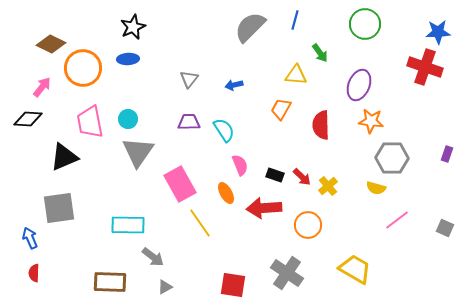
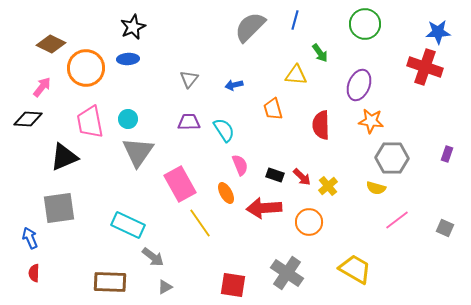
orange circle at (83, 68): moved 3 px right
orange trapezoid at (281, 109): moved 8 px left; rotated 45 degrees counterclockwise
cyan rectangle at (128, 225): rotated 24 degrees clockwise
orange circle at (308, 225): moved 1 px right, 3 px up
